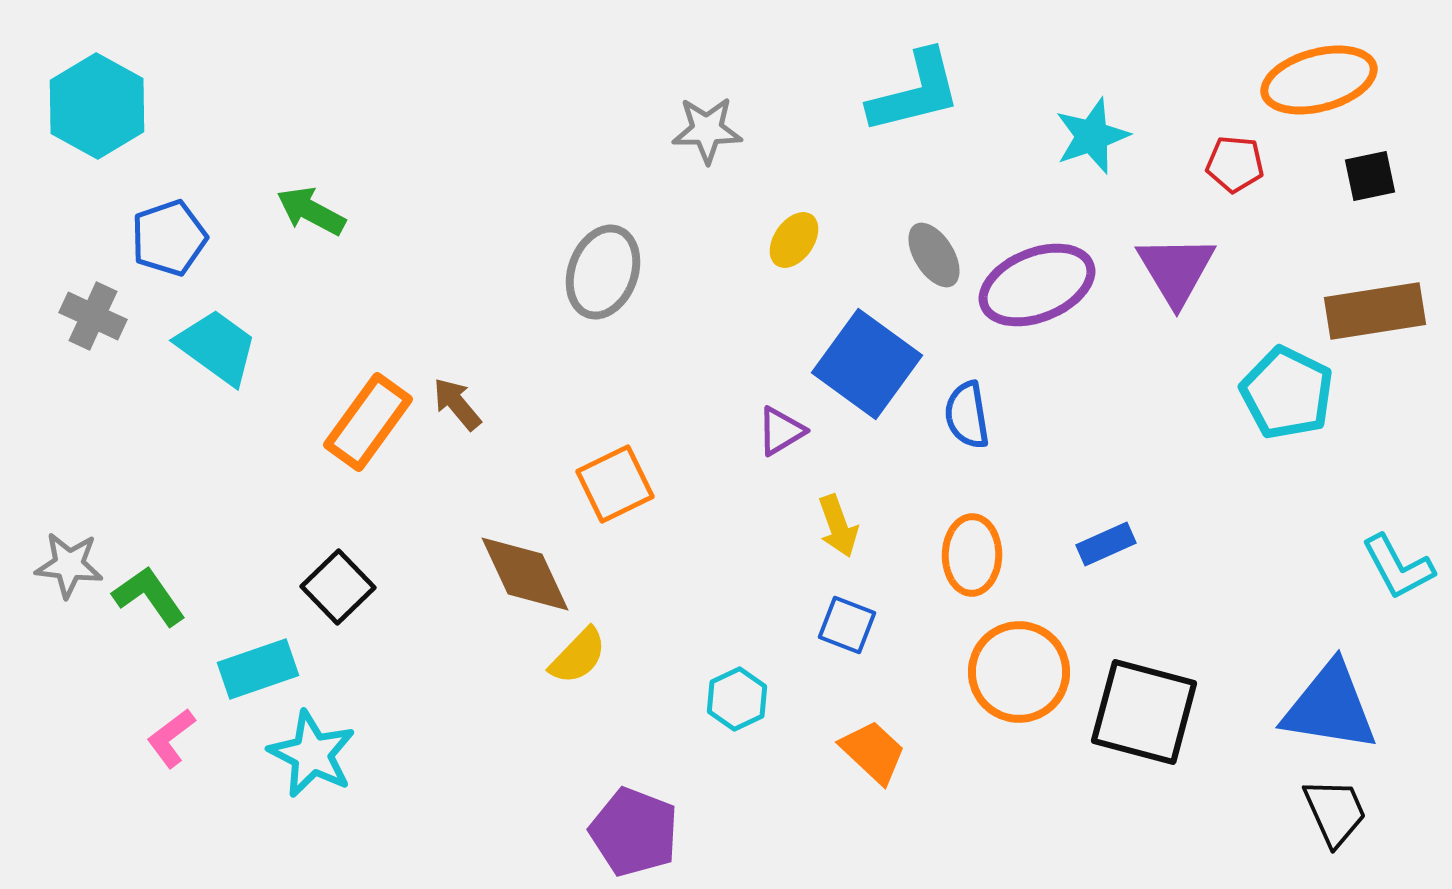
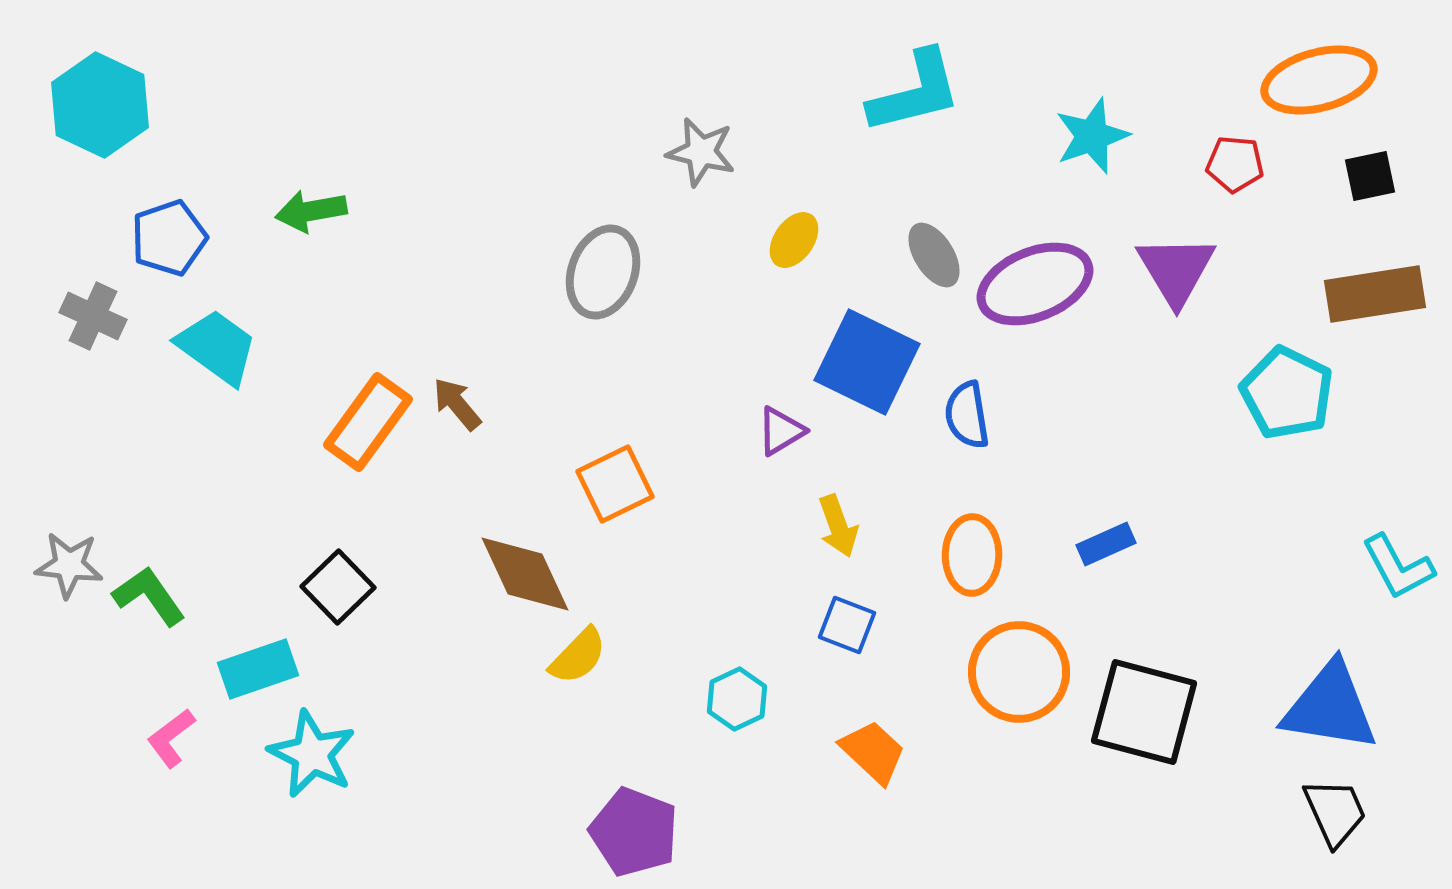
cyan hexagon at (97, 106): moved 3 px right, 1 px up; rotated 4 degrees counterclockwise
gray star at (707, 130): moved 6 px left, 22 px down; rotated 14 degrees clockwise
green arrow at (311, 211): rotated 38 degrees counterclockwise
purple ellipse at (1037, 285): moved 2 px left, 1 px up
brown rectangle at (1375, 311): moved 17 px up
blue square at (867, 364): moved 2 px up; rotated 10 degrees counterclockwise
